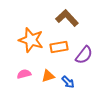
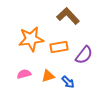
brown L-shape: moved 1 px right, 2 px up
orange star: moved 1 px up; rotated 25 degrees counterclockwise
